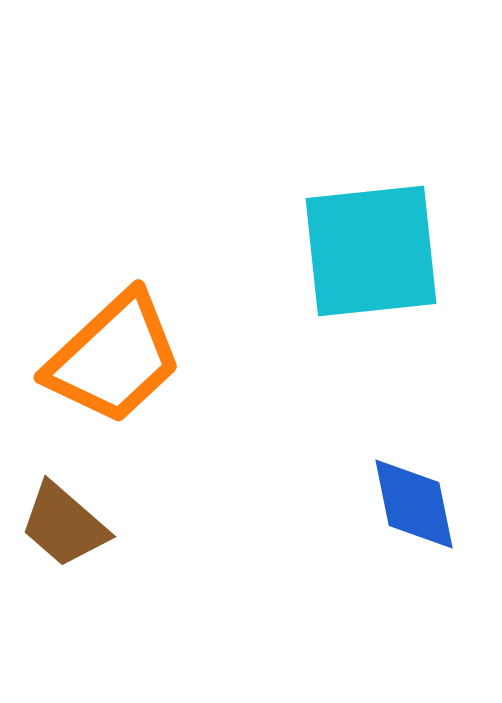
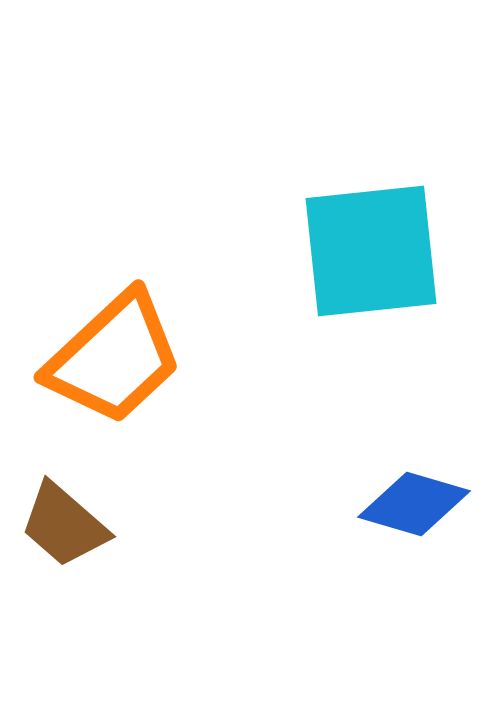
blue diamond: rotated 62 degrees counterclockwise
